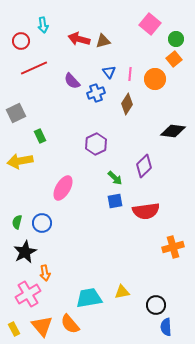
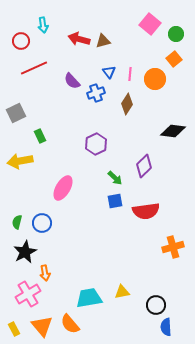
green circle: moved 5 px up
